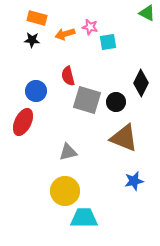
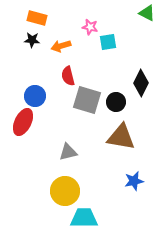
orange arrow: moved 4 px left, 12 px down
blue circle: moved 1 px left, 5 px down
brown triangle: moved 3 px left, 1 px up; rotated 12 degrees counterclockwise
